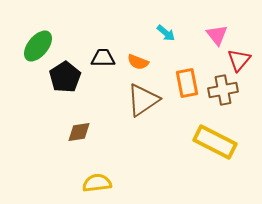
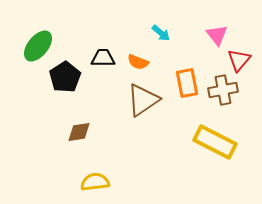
cyan arrow: moved 5 px left
yellow semicircle: moved 2 px left, 1 px up
